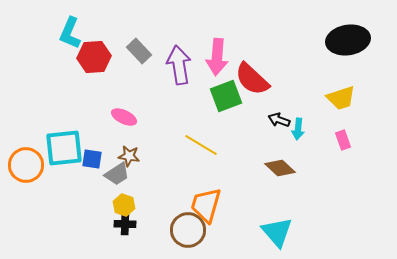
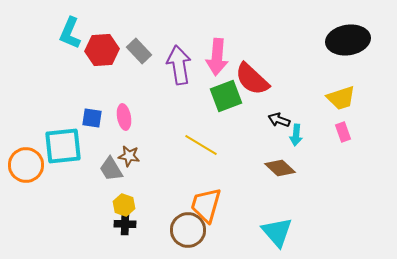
red hexagon: moved 8 px right, 7 px up
pink ellipse: rotated 55 degrees clockwise
cyan arrow: moved 2 px left, 6 px down
pink rectangle: moved 8 px up
cyan square: moved 1 px left, 2 px up
blue square: moved 41 px up
gray trapezoid: moved 6 px left, 5 px up; rotated 92 degrees clockwise
